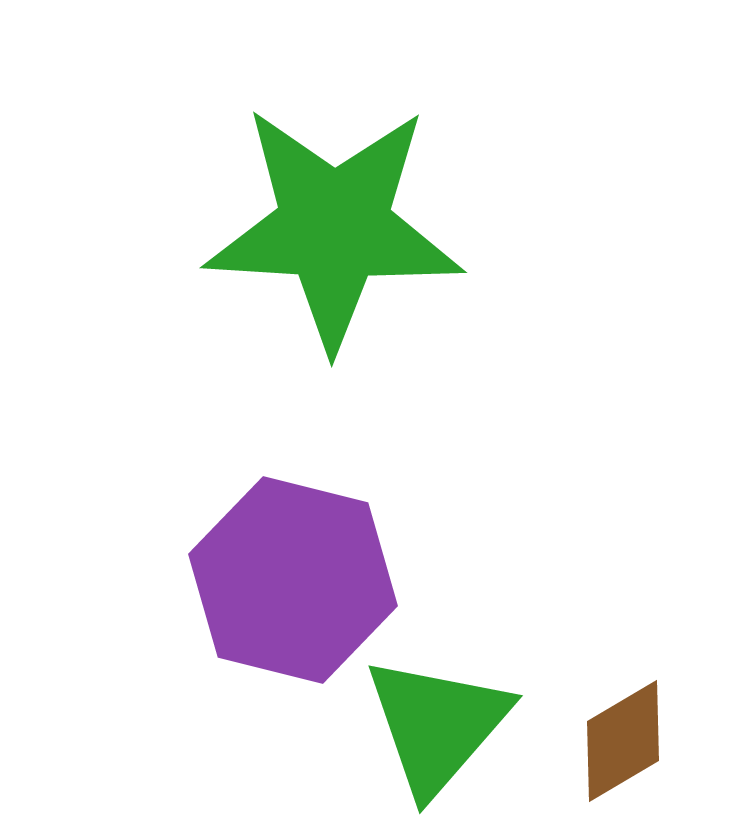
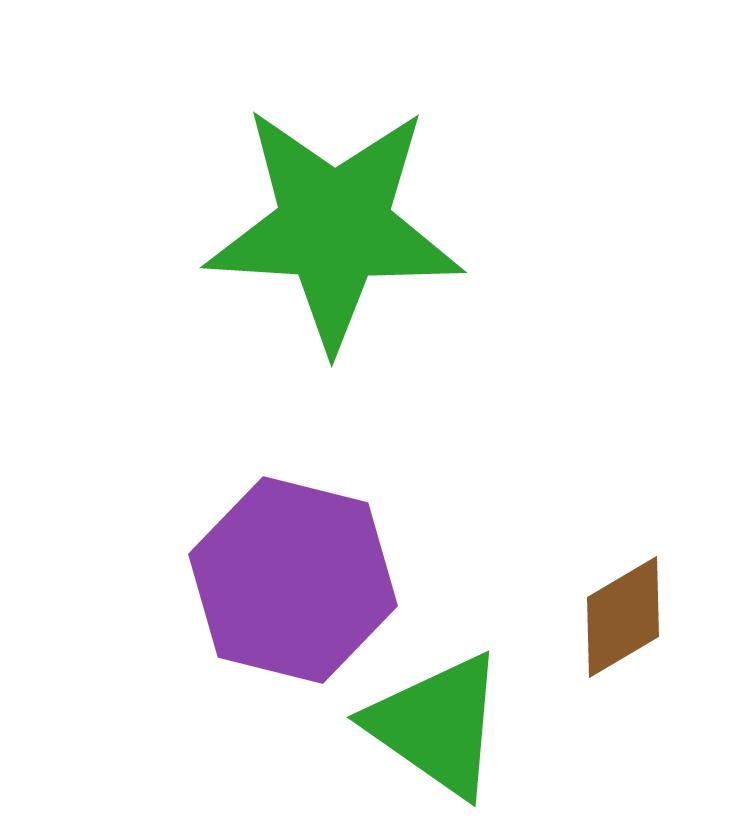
green triangle: rotated 36 degrees counterclockwise
brown diamond: moved 124 px up
